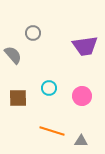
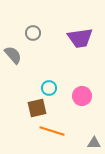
purple trapezoid: moved 5 px left, 8 px up
brown square: moved 19 px right, 10 px down; rotated 12 degrees counterclockwise
gray triangle: moved 13 px right, 2 px down
